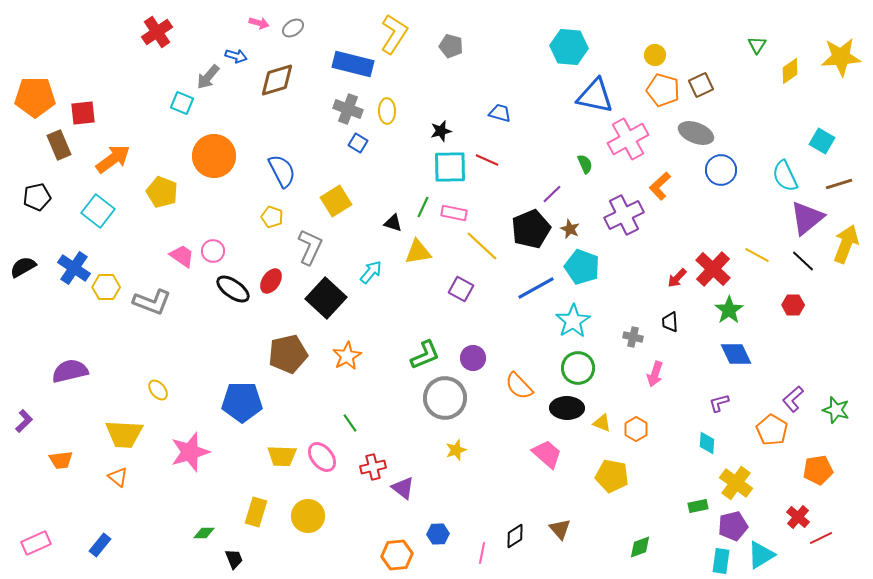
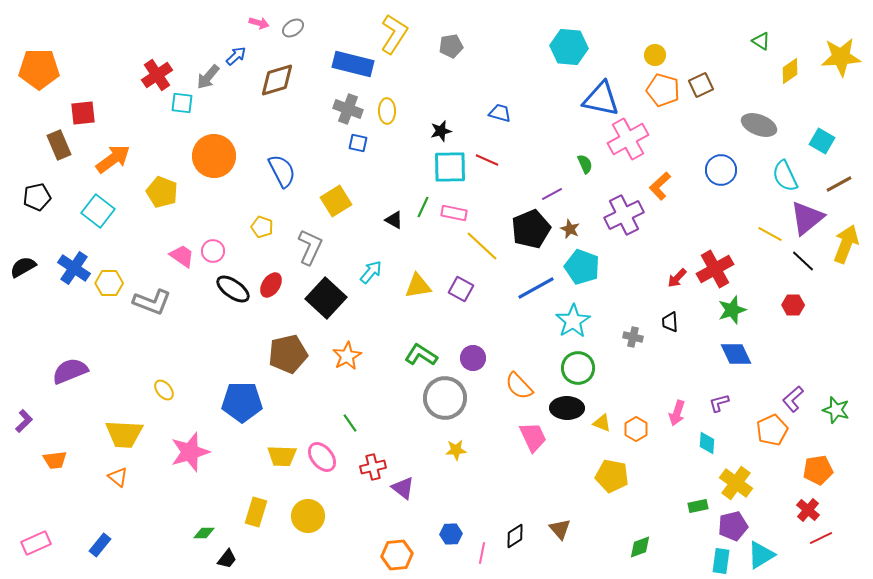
red cross at (157, 32): moved 43 px down
green triangle at (757, 45): moved 4 px right, 4 px up; rotated 30 degrees counterclockwise
gray pentagon at (451, 46): rotated 25 degrees counterclockwise
blue arrow at (236, 56): rotated 60 degrees counterclockwise
blue triangle at (595, 96): moved 6 px right, 3 px down
orange pentagon at (35, 97): moved 4 px right, 28 px up
cyan square at (182, 103): rotated 15 degrees counterclockwise
gray ellipse at (696, 133): moved 63 px right, 8 px up
blue square at (358, 143): rotated 18 degrees counterclockwise
brown line at (839, 184): rotated 12 degrees counterclockwise
purple line at (552, 194): rotated 15 degrees clockwise
yellow pentagon at (272, 217): moved 10 px left, 10 px down
black triangle at (393, 223): moved 1 px right, 3 px up; rotated 12 degrees clockwise
yellow triangle at (418, 252): moved 34 px down
yellow line at (757, 255): moved 13 px right, 21 px up
red cross at (713, 269): moved 2 px right; rotated 18 degrees clockwise
red ellipse at (271, 281): moved 4 px down
yellow hexagon at (106, 287): moved 3 px right, 4 px up
green star at (729, 310): moved 3 px right; rotated 16 degrees clockwise
green L-shape at (425, 355): moved 4 px left; rotated 124 degrees counterclockwise
purple semicircle at (70, 371): rotated 9 degrees counterclockwise
pink arrow at (655, 374): moved 22 px right, 39 px down
yellow ellipse at (158, 390): moved 6 px right
orange pentagon at (772, 430): rotated 16 degrees clockwise
yellow star at (456, 450): rotated 15 degrees clockwise
pink trapezoid at (547, 454): moved 14 px left, 17 px up; rotated 24 degrees clockwise
orange trapezoid at (61, 460): moved 6 px left
red cross at (798, 517): moved 10 px right, 7 px up
blue hexagon at (438, 534): moved 13 px right
black trapezoid at (234, 559): moved 7 px left; rotated 60 degrees clockwise
